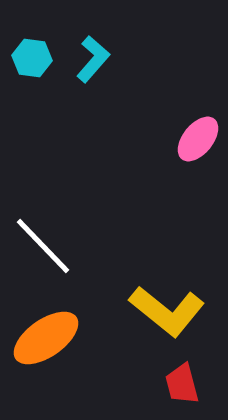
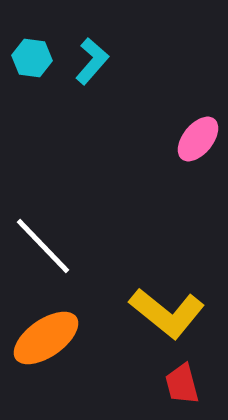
cyan L-shape: moved 1 px left, 2 px down
yellow L-shape: moved 2 px down
